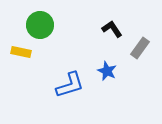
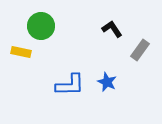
green circle: moved 1 px right, 1 px down
gray rectangle: moved 2 px down
blue star: moved 11 px down
blue L-shape: rotated 16 degrees clockwise
